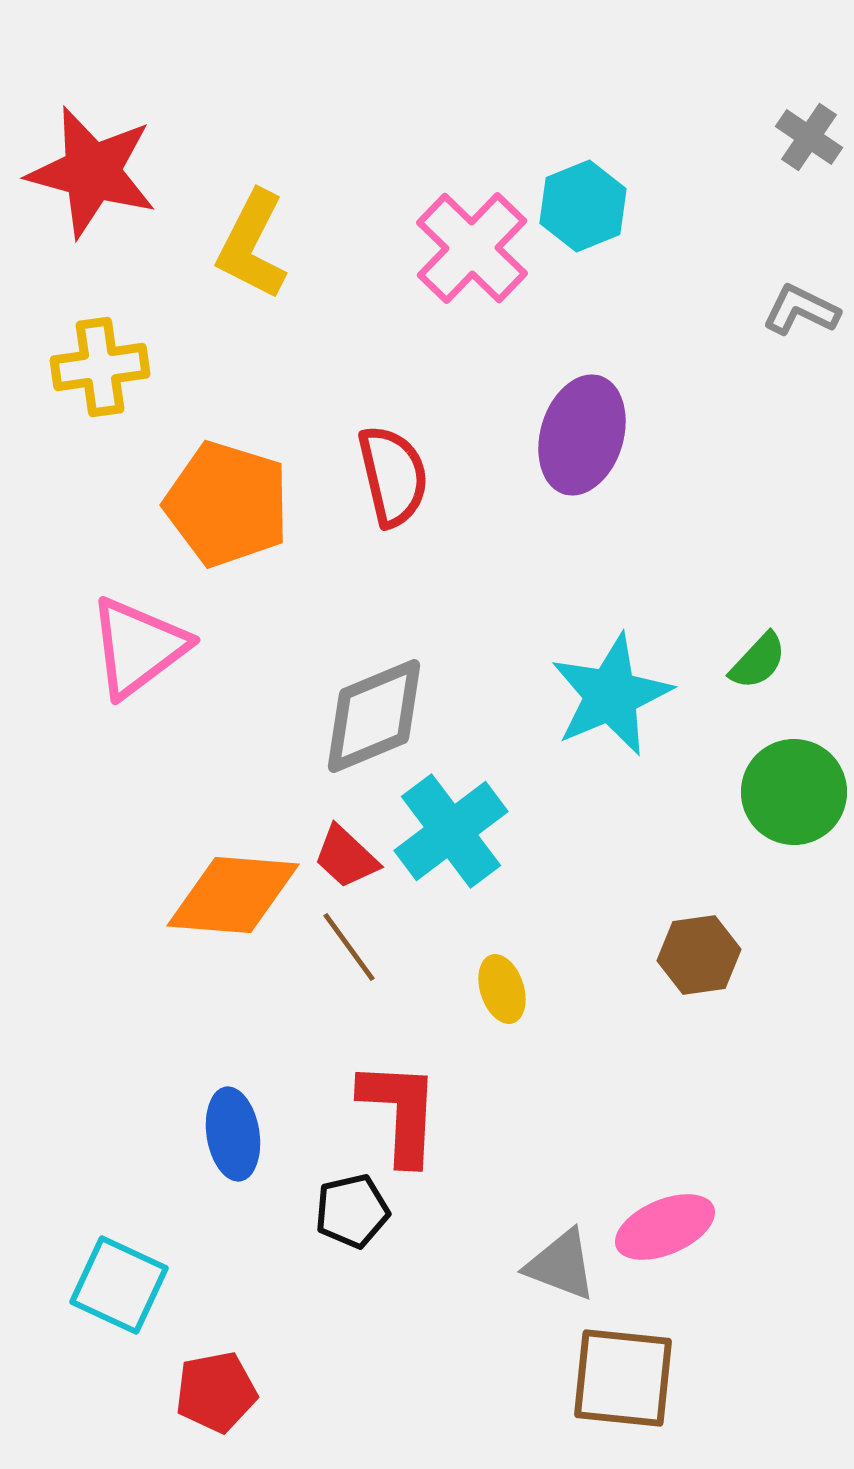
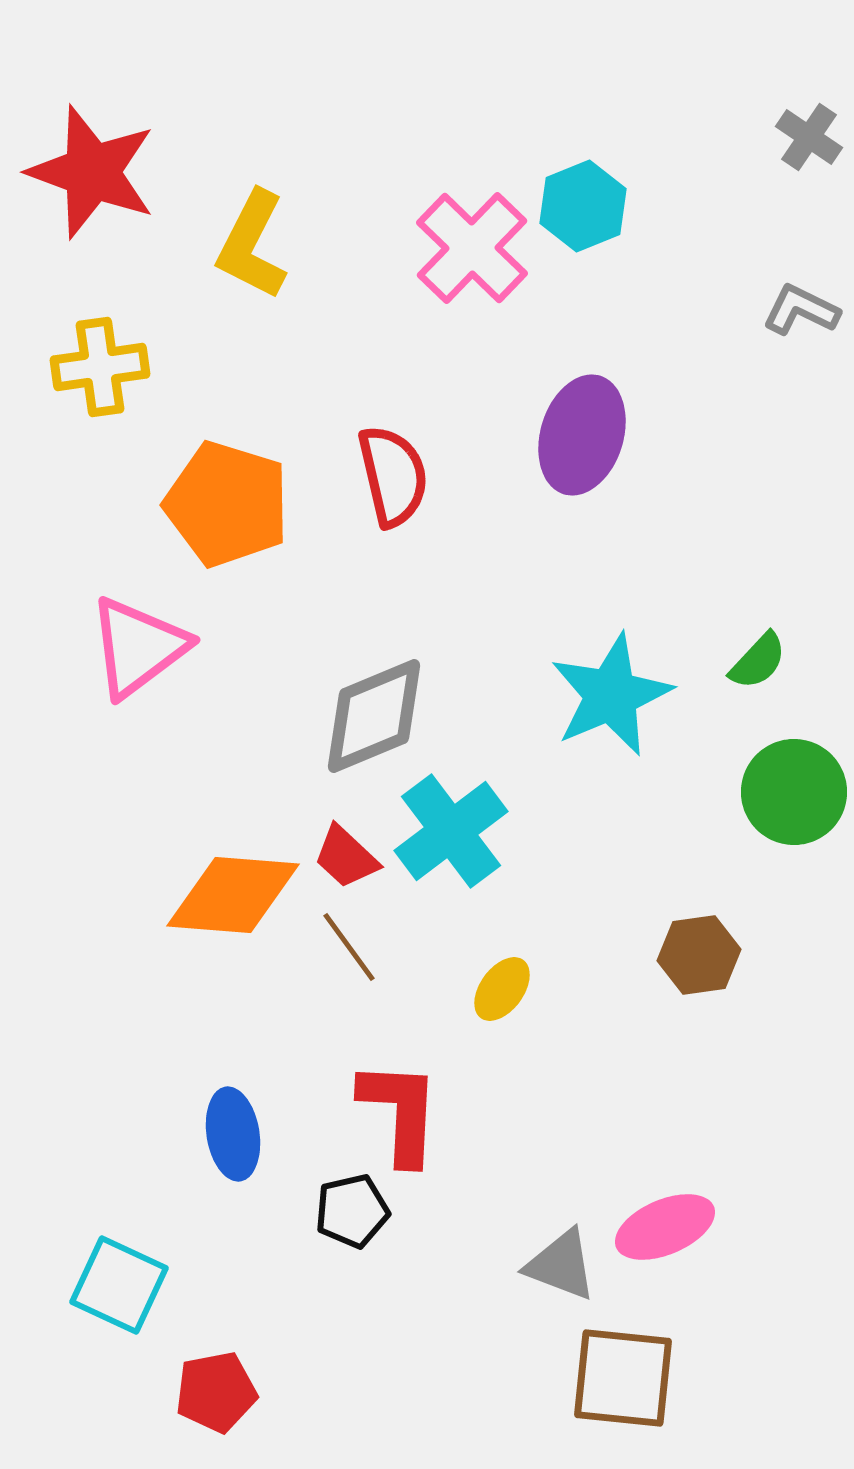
red star: rotated 5 degrees clockwise
yellow ellipse: rotated 54 degrees clockwise
